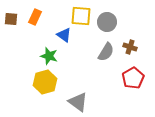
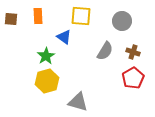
orange rectangle: moved 3 px right, 1 px up; rotated 28 degrees counterclockwise
gray circle: moved 15 px right, 1 px up
blue triangle: moved 2 px down
brown cross: moved 3 px right, 5 px down
gray semicircle: moved 1 px left, 1 px up
green star: moved 3 px left; rotated 24 degrees clockwise
yellow hexagon: moved 2 px right, 1 px up
gray triangle: rotated 20 degrees counterclockwise
